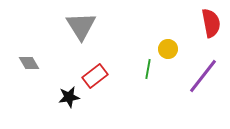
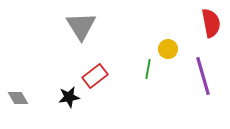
gray diamond: moved 11 px left, 35 px down
purple line: rotated 54 degrees counterclockwise
